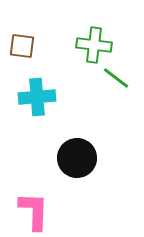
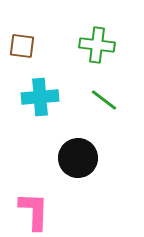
green cross: moved 3 px right
green line: moved 12 px left, 22 px down
cyan cross: moved 3 px right
black circle: moved 1 px right
